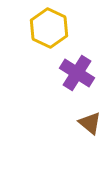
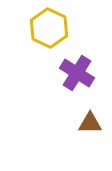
brown triangle: rotated 40 degrees counterclockwise
